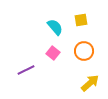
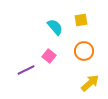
pink square: moved 4 px left, 3 px down
